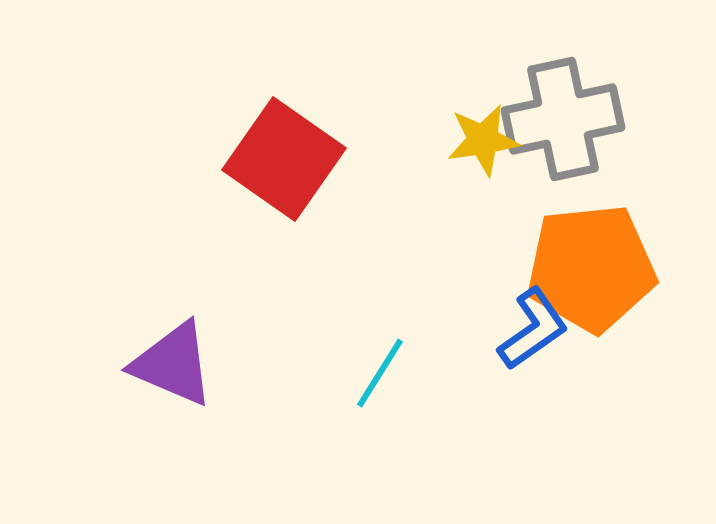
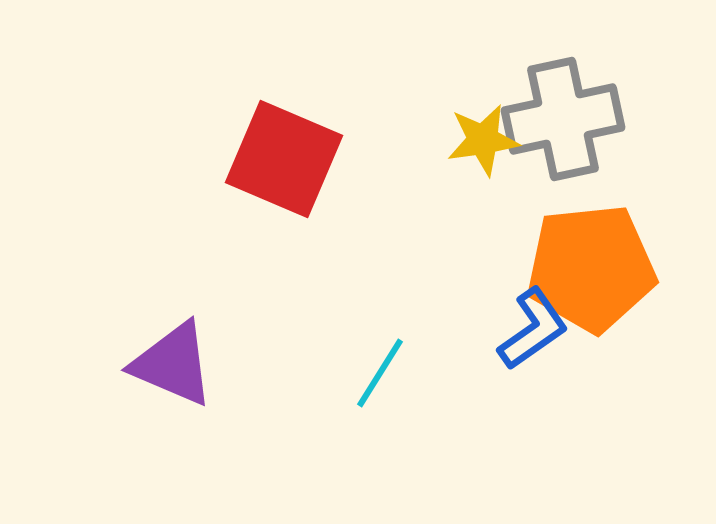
red square: rotated 12 degrees counterclockwise
